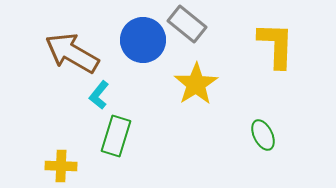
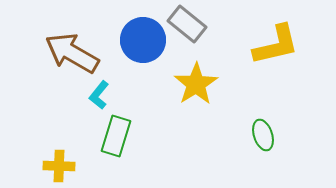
yellow L-shape: rotated 75 degrees clockwise
green ellipse: rotated 8 degrees clockwise
yellow cross: moved 2 px left
